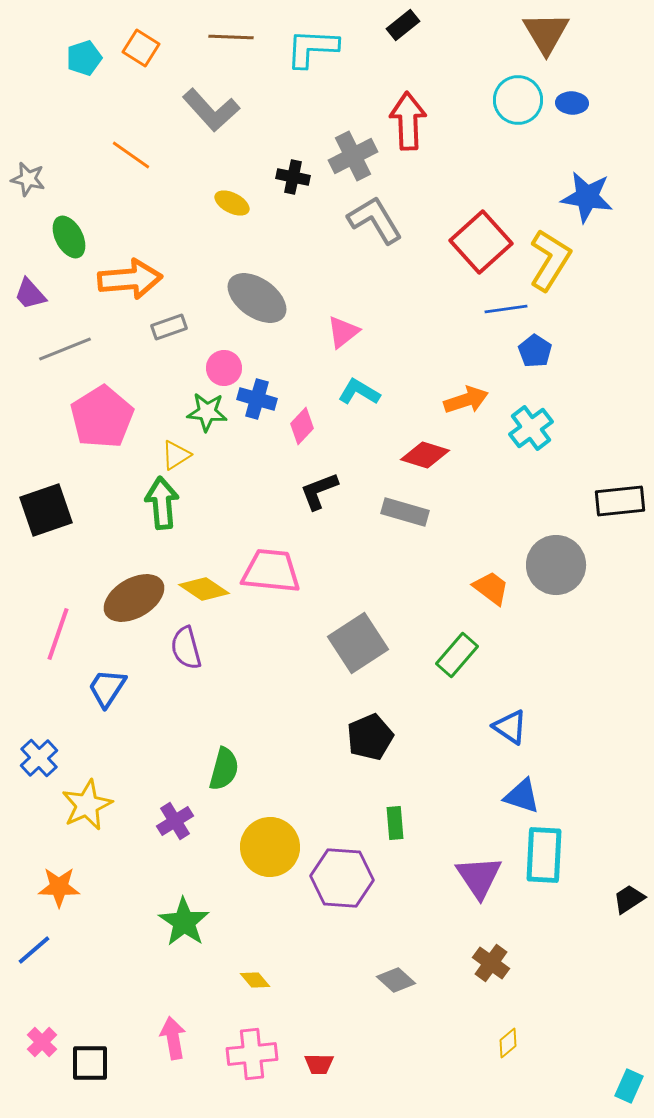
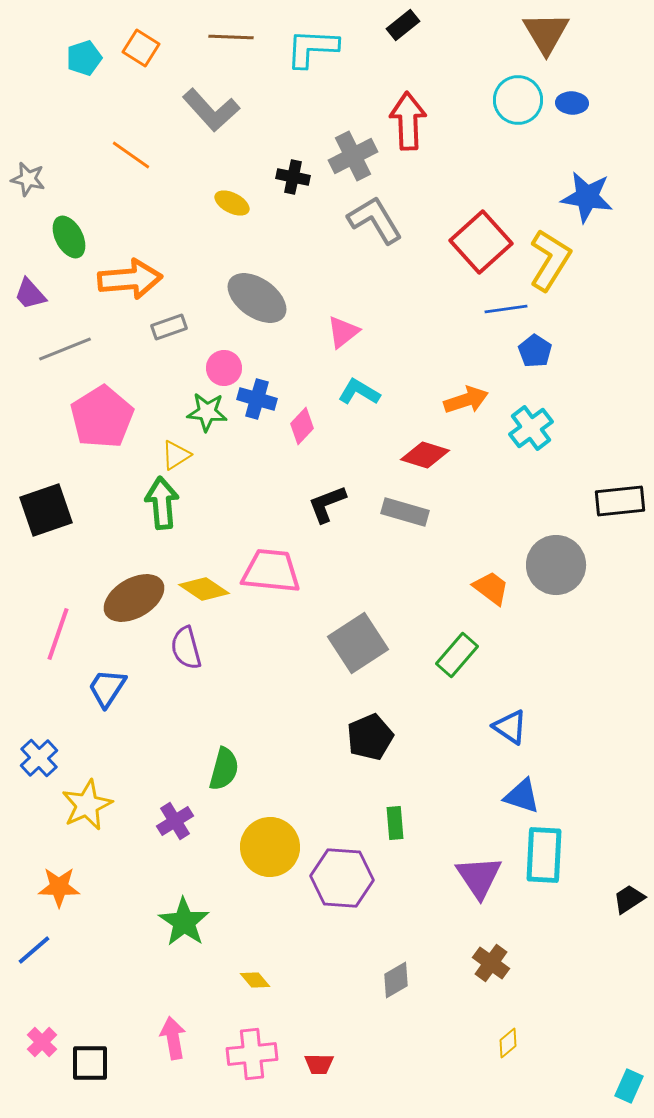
black L-shape at (319, 491): moved 8 px right, 13 px down
gray diamond at (396, 980): rotated 72 degrees counterclockwise
